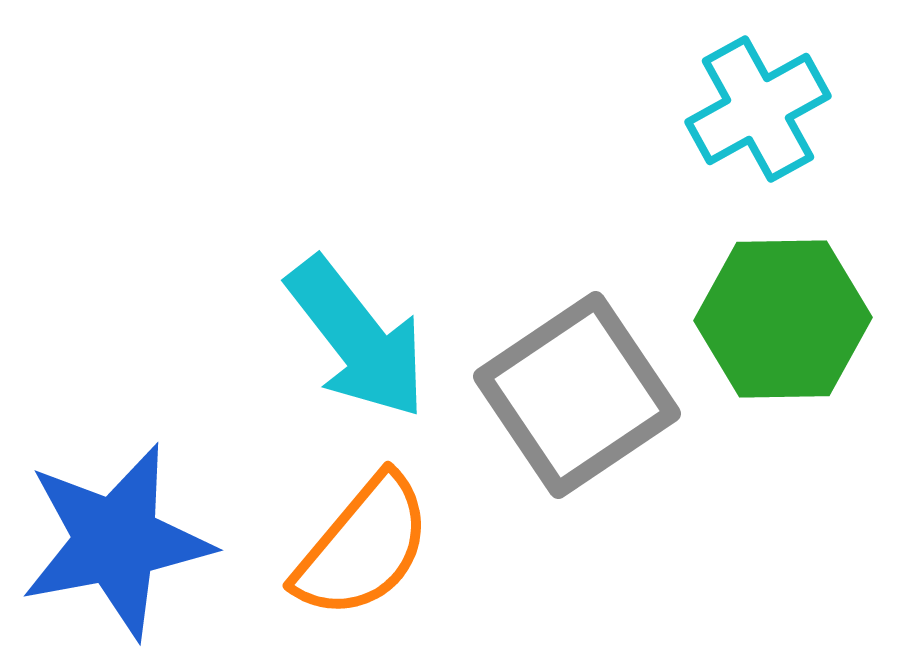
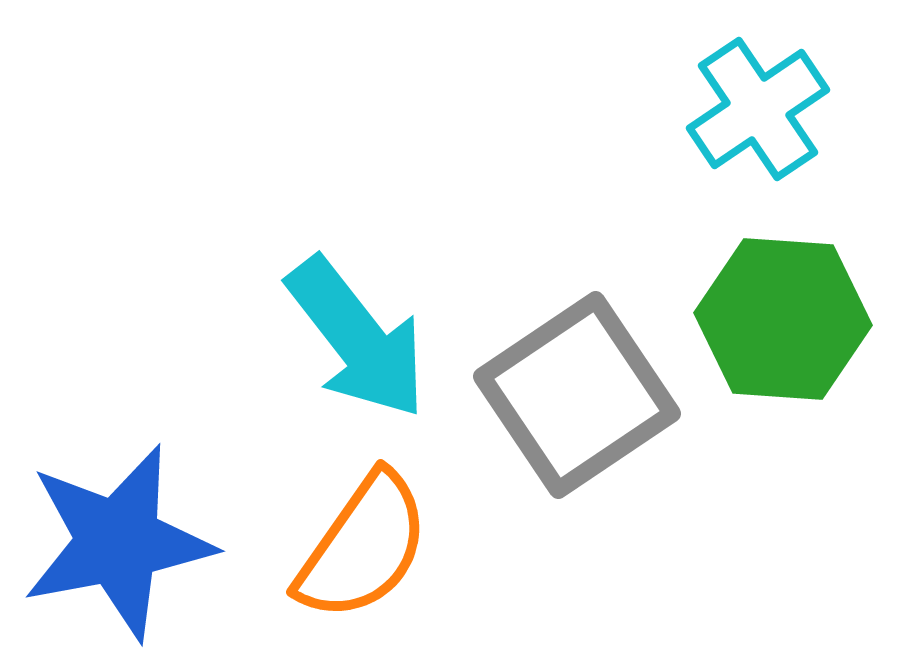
cyan cross: rotated 5 degrees counterclockwise
green hexagon: rotated 5 degrees clockwise
blue star: moved 2 px right, 1 px down
orange semicircle: rotated 5 degrees counterclockwise
